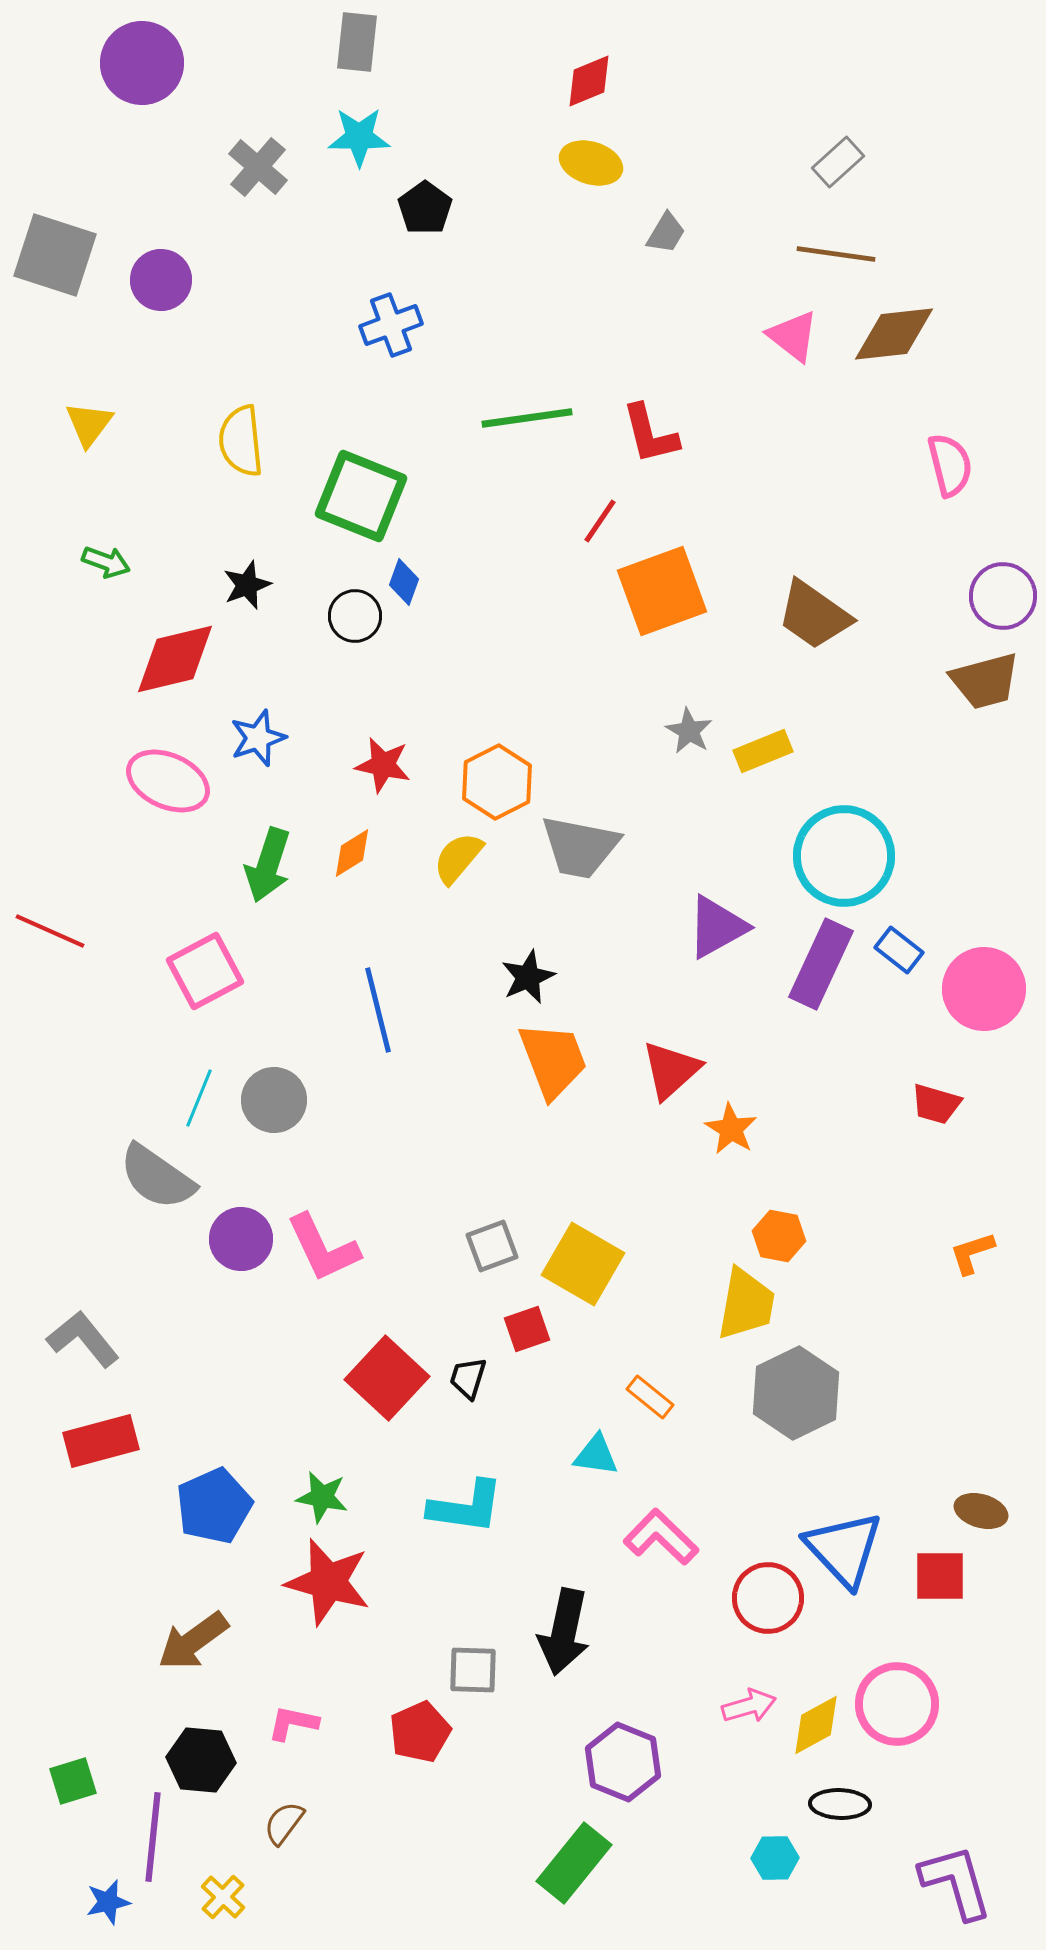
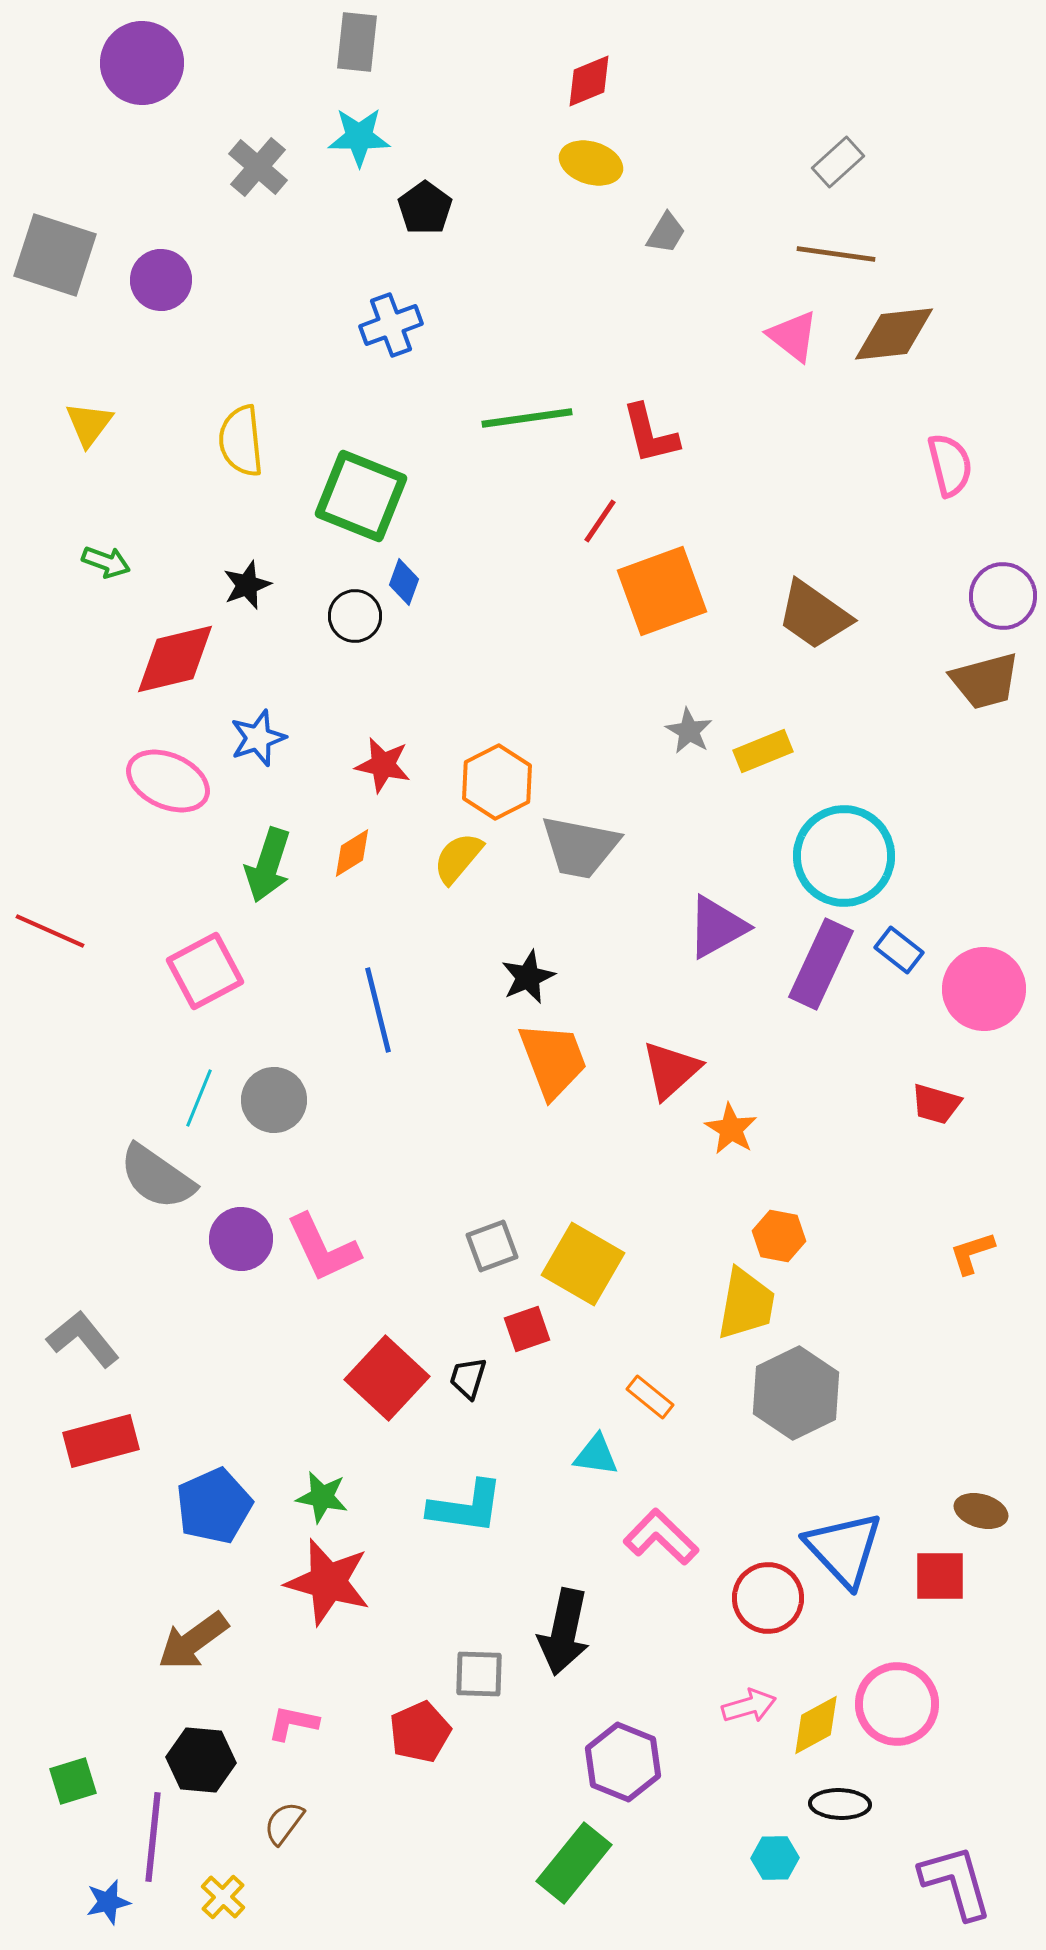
gray square at (473, 1670): moved 6 px right, 4 px down
